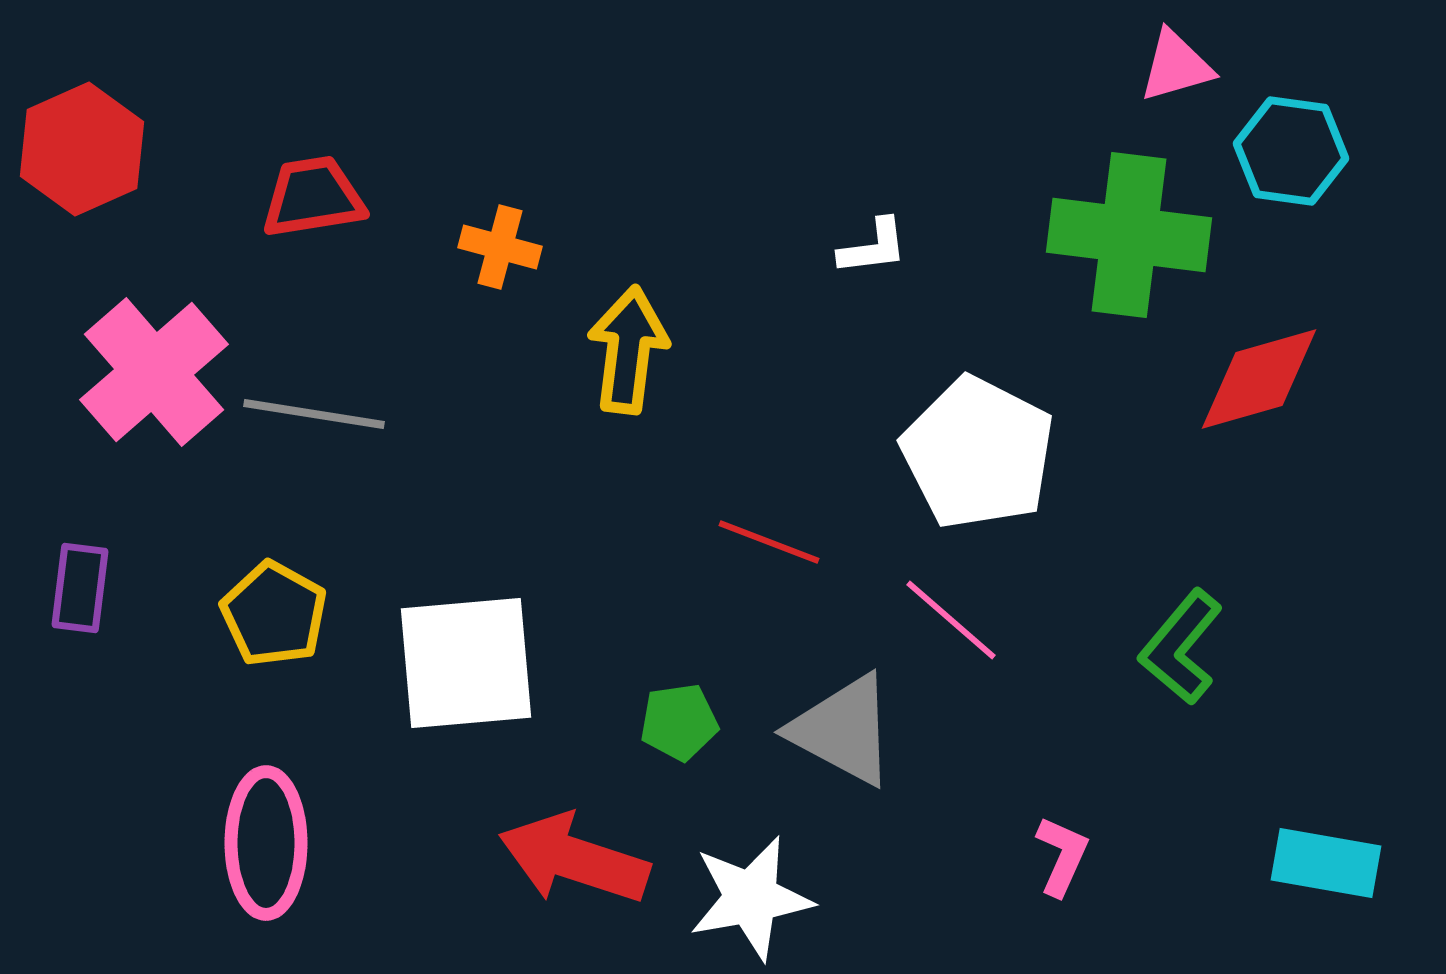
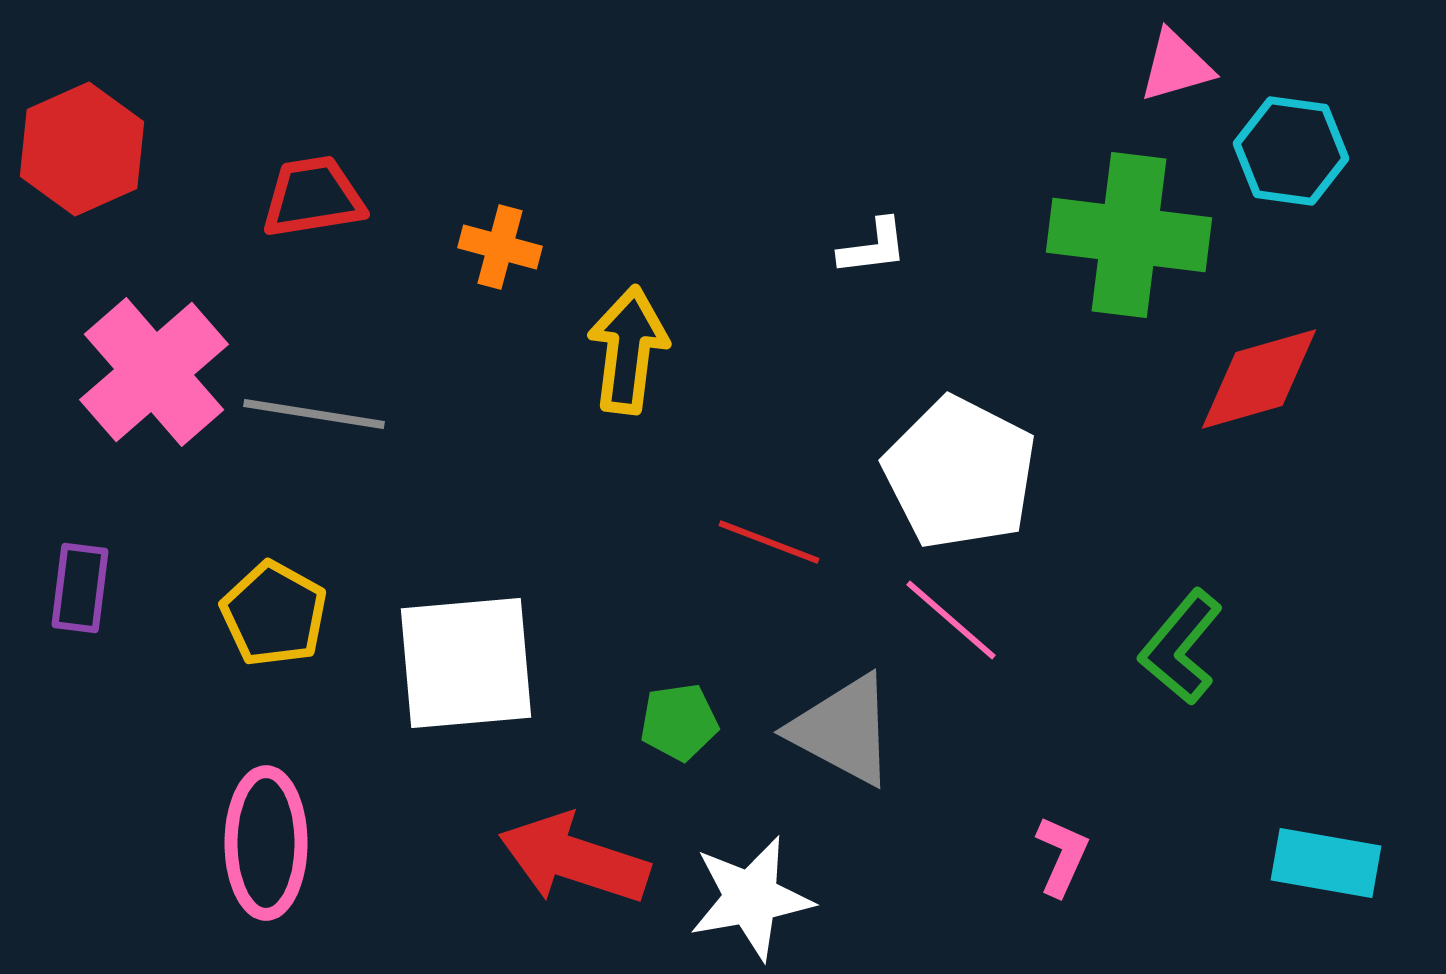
white pentagon: moved 18 px left, 20 px down
